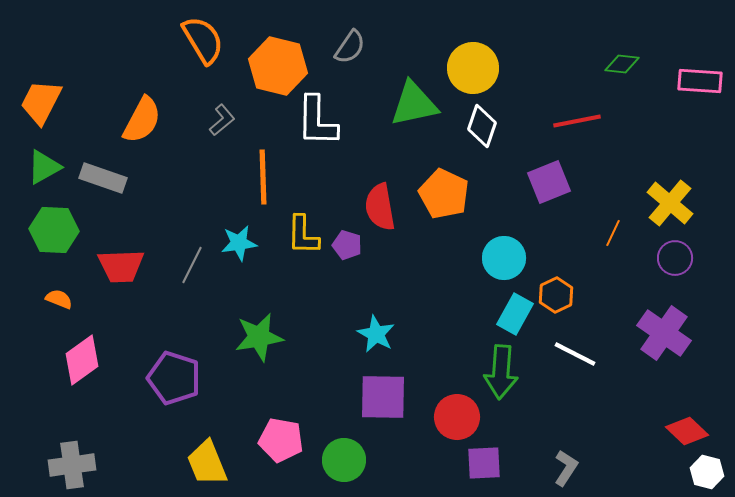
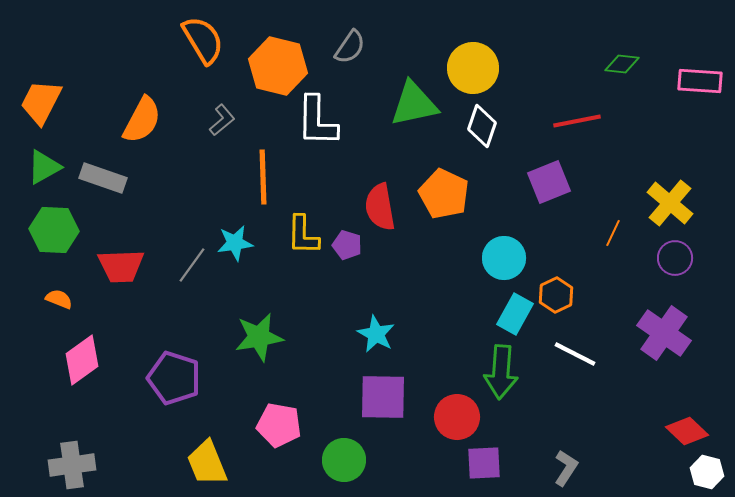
cyan star at (239, 243): moved 4 px left
gray line at (192, 265): rotated 9 degrees clockwise
pink pentagon at (281, 440): moved 2 px left, 15 px up
